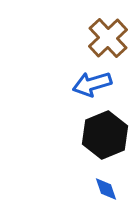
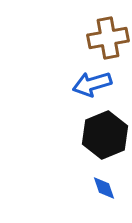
brown cross: rotated 33 degrees clockwise
blue diamond: moved 2 px left, 1 px up
